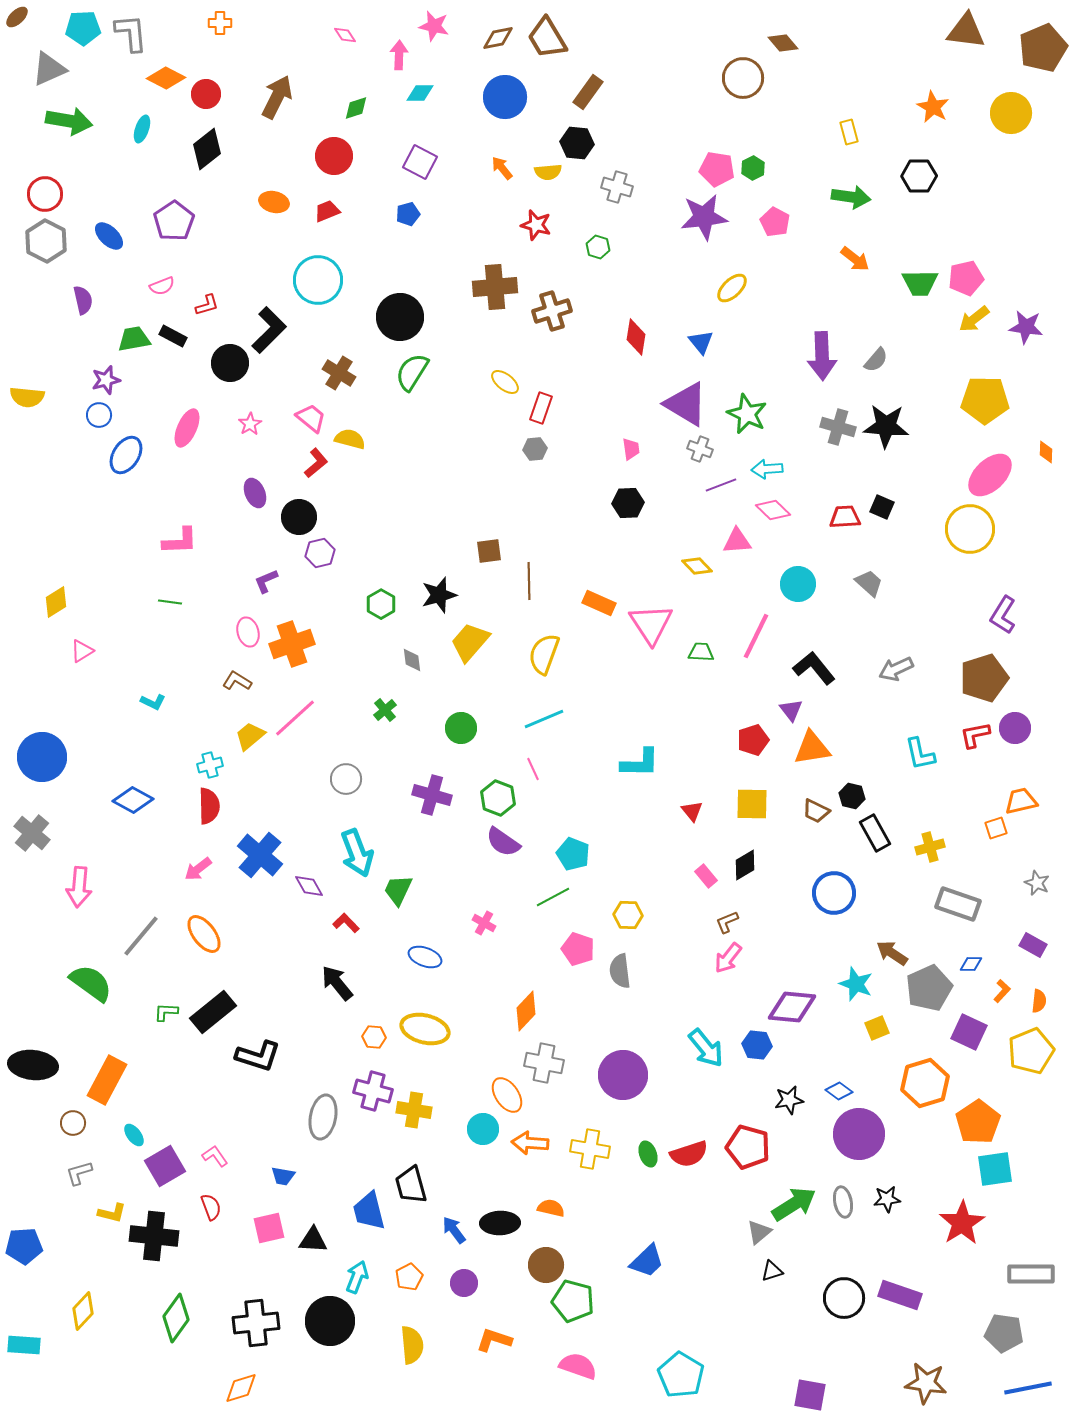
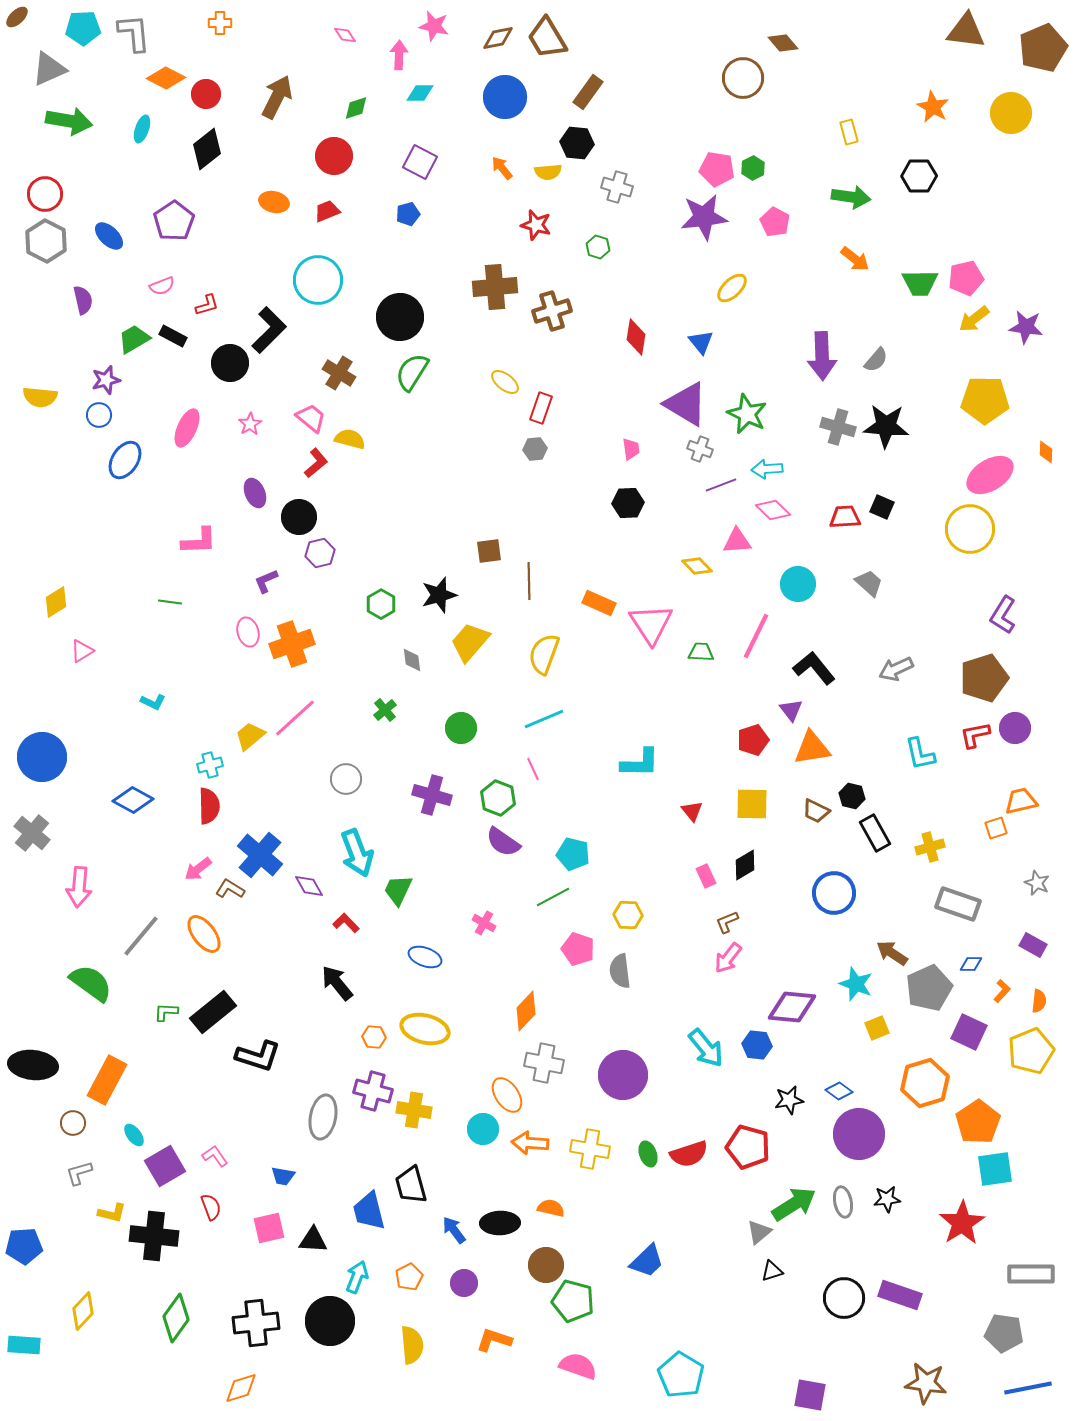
gray L-shape at (131, 33): moved 3 px right
green trapezoid at (134, 339): rotated 20 degrees counterclockwise
yellow semicircle at (27, 397): moved 13 px right
blue ellipse at (126, 455): moved 1 px left, 5 px down
pink ellipse at (990, 475): rotated 12 degrees clockwise
pink L-shape at (180, 541): moved 19 px right
brown L-shape at (237, 681): moved 7 px left, 208 px down
cyan pentagon at (573, 854): rotated 8 degrees counterclockwise
pink rectangle at (706, 876): rotated 15 degrees clockwise
